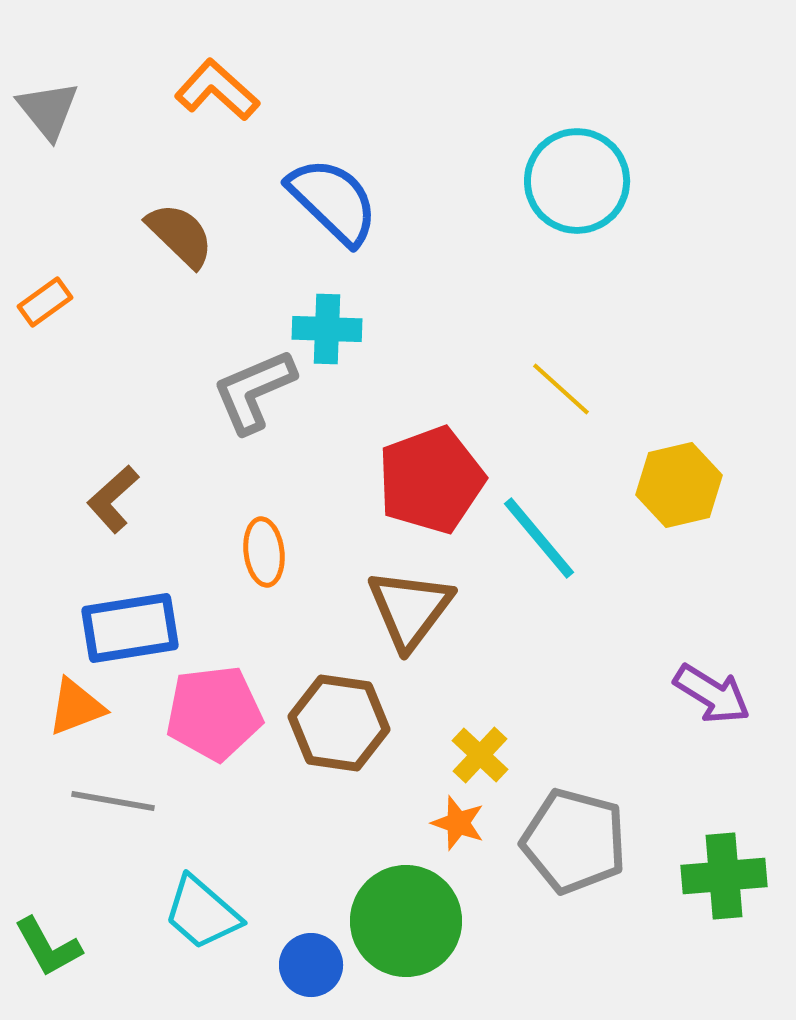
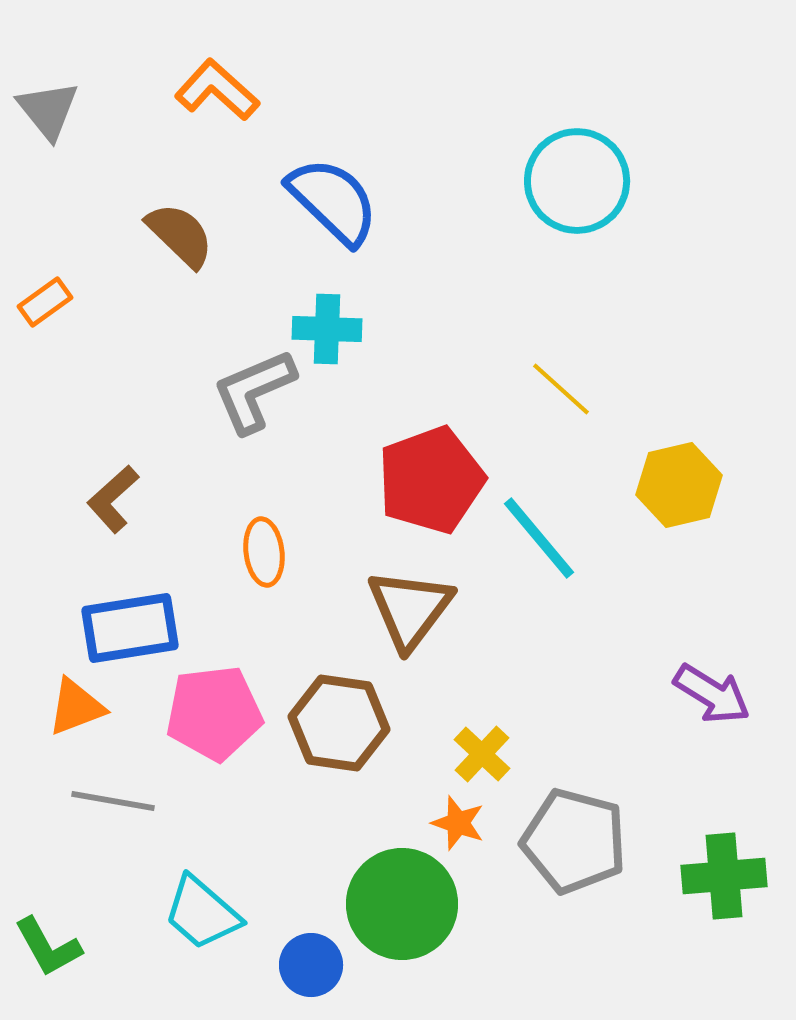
yellow cross: moved 2 px right, 1 px up
green circle: moved 4 px left, 17 px up
